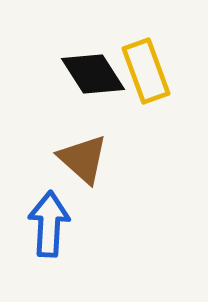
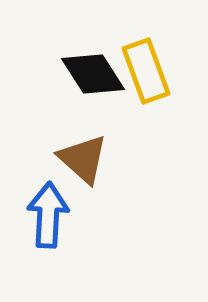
blue arrow: moved 1 px left, 9 px up
